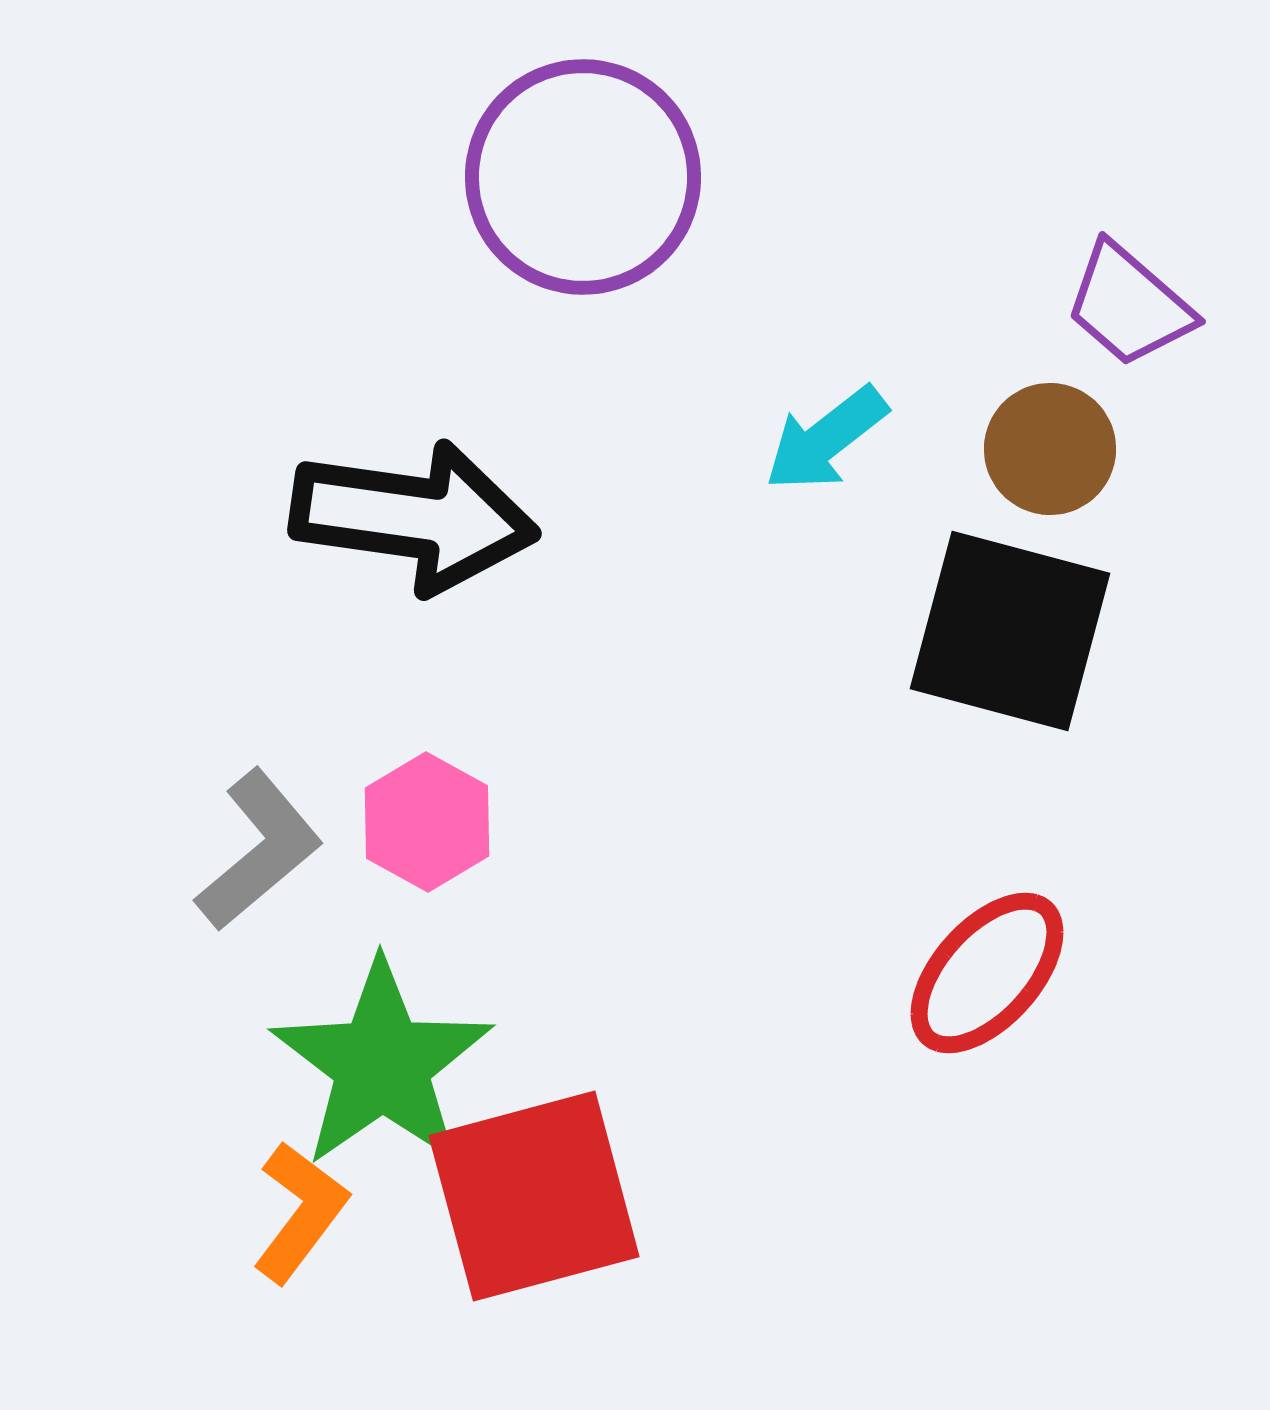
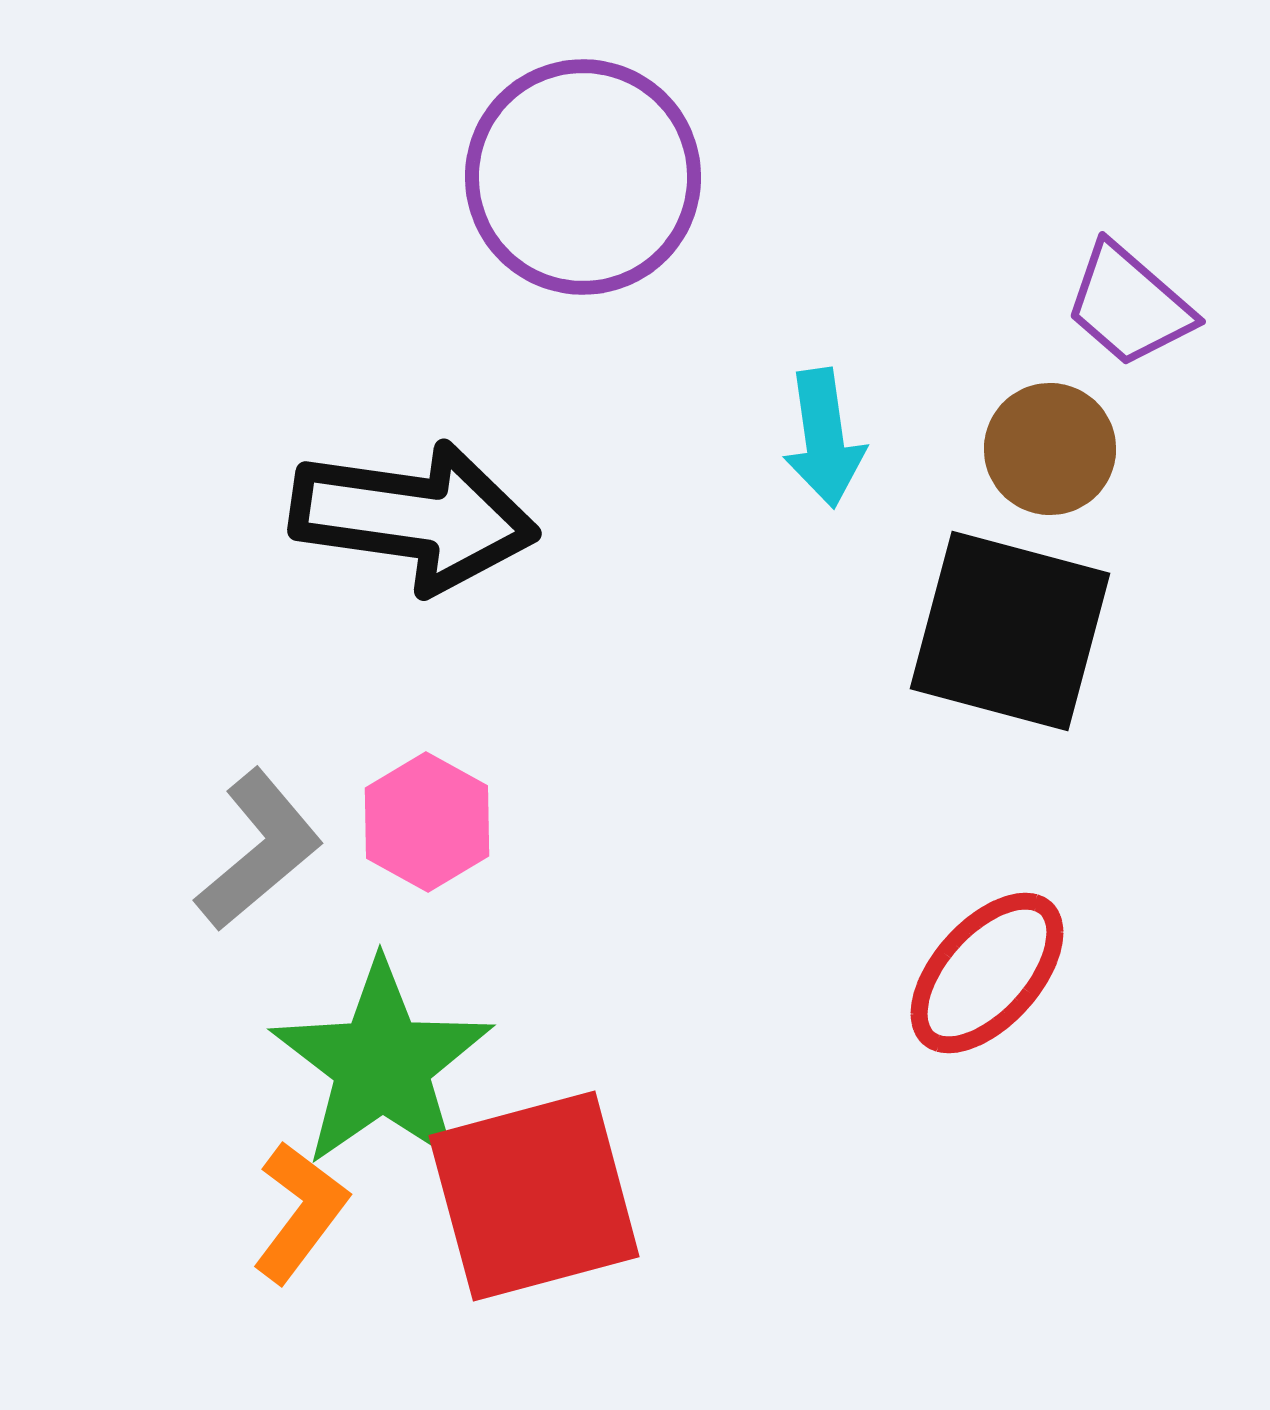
cyan arrow: moved 2 px left, 1 px up; rotated 60 degrees counterclockwise
